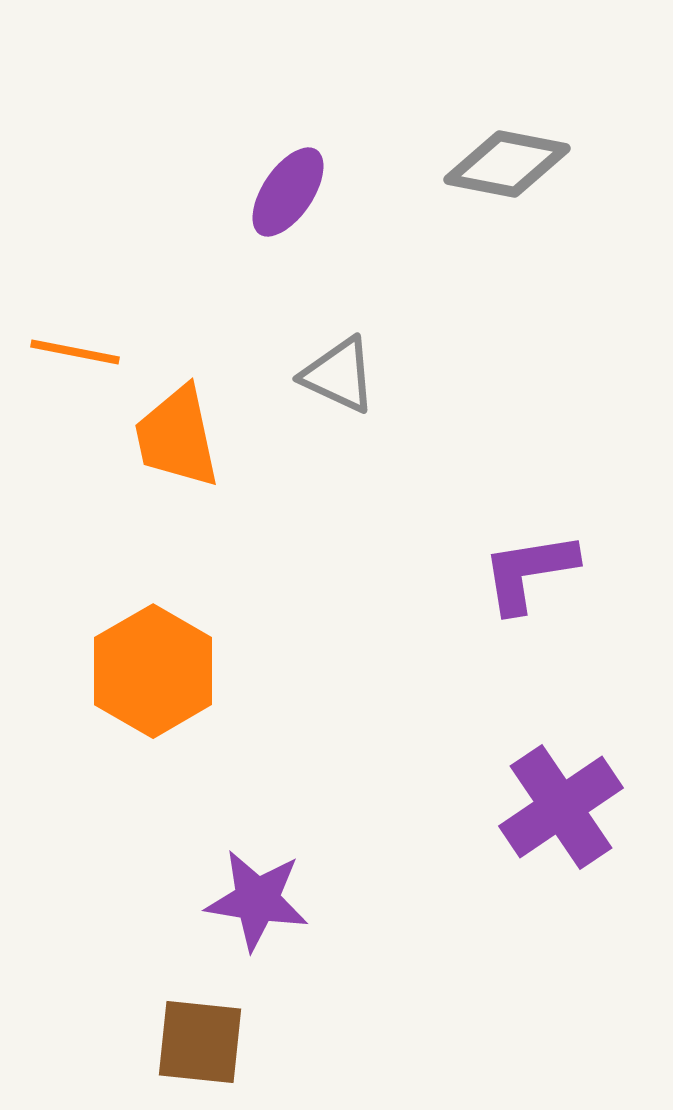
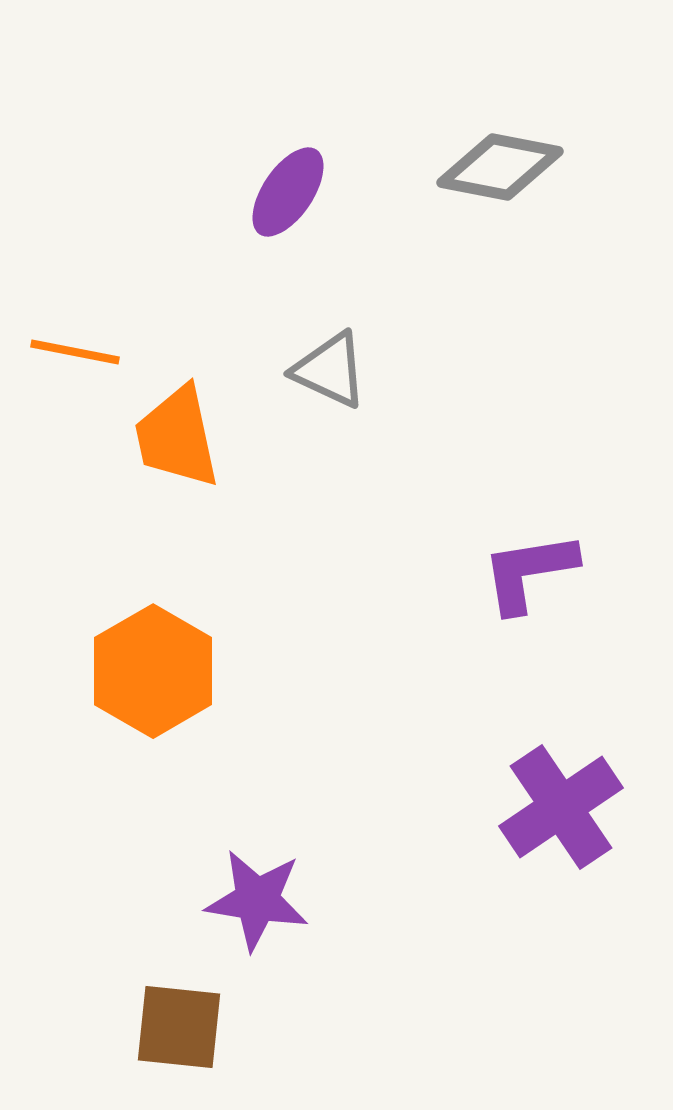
gray diamond: moved 7 px left, 3 px down
gray triangle: moved 9 px left, 5 px up
brown square: moved 21 px left, 15 px up
